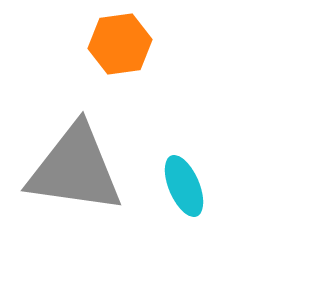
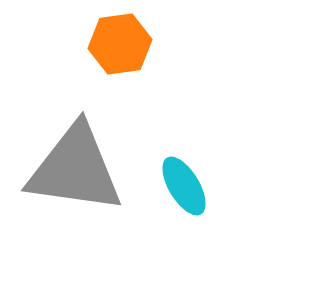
cyan ellipse: rotated 8 degrees counterclockwise
